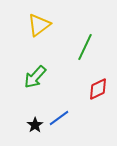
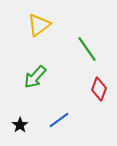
green line: moved 2 px right, 2 px down; rotated 60 degrees counterclockwise
red diamond: moved 1 px right; rotated 45 degrees counterclockwise
blue line: moved 2 px down
black star: moved 15 px left
